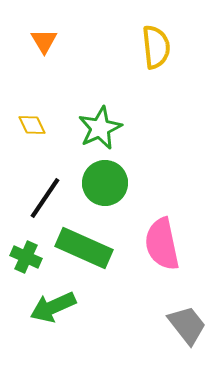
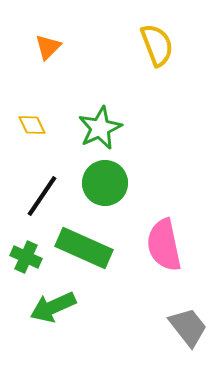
orange triangle: moved 4 px right, 6 px down; rotated 16 degrees clockwise
yellow semicircle: moved 1 px right, 2 px up; rotated 15 degrees counterclockwise
black line: moved 3 px left, 2 px up
pink semicircle: moved 2 px right, 1 px down
gray trapezoid: moved 1 px right, 2 px down
